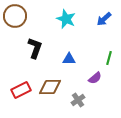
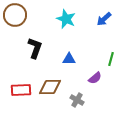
brown circle: moved 1 px up
green line: moved 2 px right, 1 px down
red rectangle: rotated 24 degrees clockwise
gray cross: moved 1 px left; rotated 24 degrees counterclockwise
